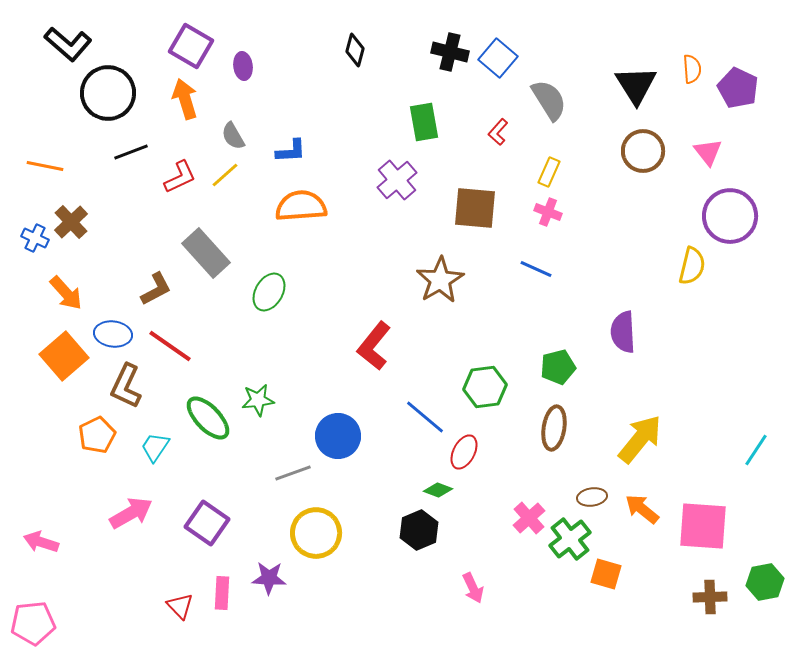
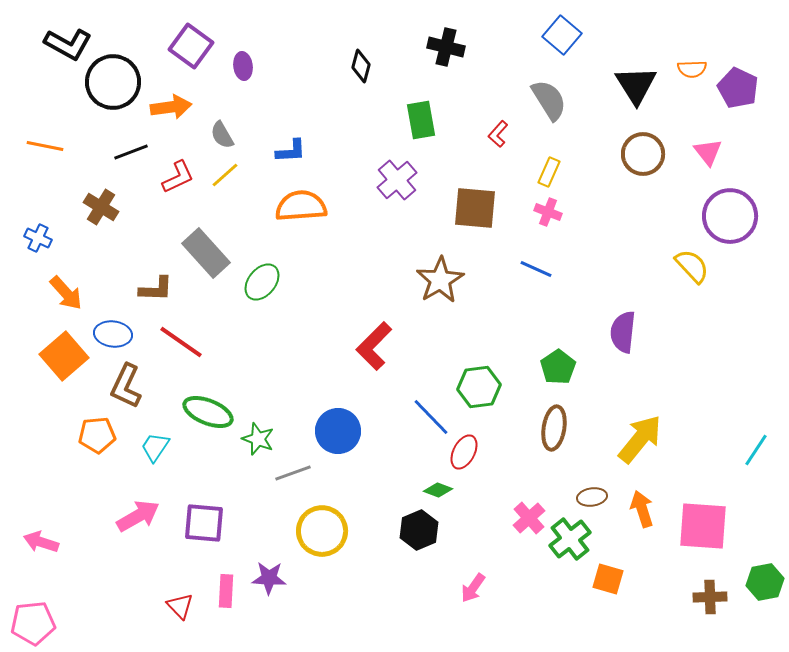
black L-shape at (68, 44): rotated 12 degrees counterclockwise
purple square at (191, 46): rotated 6 degrees clockwise
black diamond at (355, 50): moved 6 px right, 16 px down
black cross at (450, 52): moved 4 px left, 5 px up
blue square at (498, 58): moved 64 px right, 23 px up
orange semicircle at (692, 69): rotated 92 degrees clockwise
black circle at (108, 93): moved 5 px right, 11 px up
orange arrow at (185, 99): moved 14 px left, 8 px down; rotated 99 degrees clockwise
green rectangle at (424, 122): moved 3 px left, 2 px up
red L-shape at (498, 132): moved 2 px down
gray semicircle at (233, 136): moved 11 px left, 1 px up
brown circle at (643, 151): moved 3 px down
orange line at (45, 166): moved 20 px up
red L-shape at (180, 177): moved 2 px left
brown cross at (71, 222): moved 30 px right, 15 px up; rotated 16 degrees counterclockwise
blue cross at (35, 238): moved 3 px right
yellow semicircle at (692, 266): rotated 57 degrees counterclockwise
brown L-shape at (156, 289): rotated 30 degrees clockwise
green ellipse at (269, 292): moved 7 px left, 10 px up; rotated 9 degrees clockwise
purple semicircle at (623, 332): rotated 9 degrees clockwise
red line at (170, 346): moved 11 px right, 4 px up
red L-shape at (374, 346): rotated 6 degrees clockwise
green pentagon at (558, 367): rotated 20 degrees counterclockwise
green hexagon at (485, 387): moved 6 px left
green star at (258, 400): moved 39 px down; rotated 28 degrees clockwise
blue line at (425, 417): moved 6 px right; rotated 6 degrees clockwise
green ellipse at (208, 418): moved 6 px up; rotated 24 degrees counterclockwise
orange pentagon at (97, 435): rotated 21 degrees clockwise
blue circle at (338, 436): moved 5 px up
orange arrow at (642, 509): rotated 33 degrees clockwise
pink arrow at (131, 513): moved 7 px right, 3 px down
purple square at (207, 523): moved 3 px left; rotated 30 degrees counterclockwise
yellow circle at (316, 533): moved 6 px right, 2 px up
orange square at (606, 574): moved 2 px right, 5 px down
pink arrow at (473, 588): rotated 60 degrees clockwise
pink rectangle at (222, 593): moved 4 px right, 2 px up
